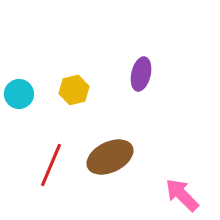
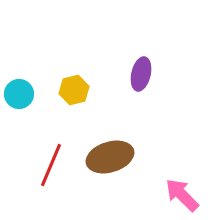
brown ellipse: rotated 9 degrees clockwise
